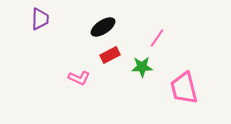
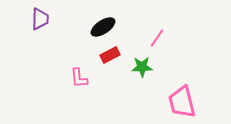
pink L-shape: rotated 60 degrees clockwise
pink trapezoid: moved 2 px left, 14 px down
